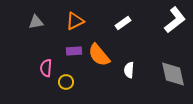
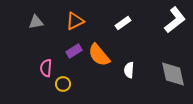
purple rectangle: rotated 28 degrees counterclockwise
yellow circle: moved 3 px left, 2 px down
